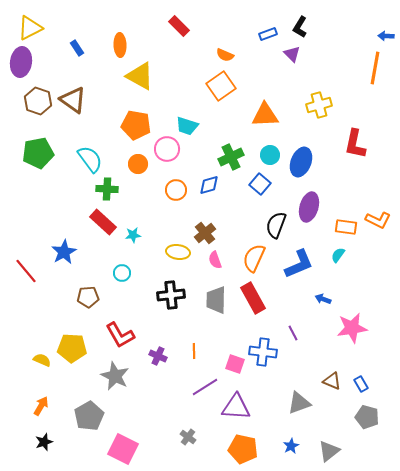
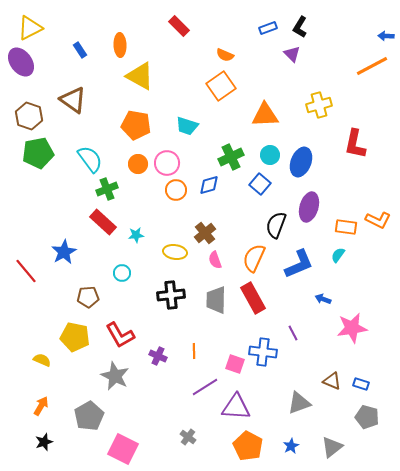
blue rectangle at (268, 34): moved 6 px up
blue rectangle at (77, 48): moved 3 px right, 2 px down
purple ellipse at (21, 62): rotated 44 degrees counterclockwise
orange line at (375, 68): moved 3 px left, 2 px up; rotated 52 degrees clockwise
brown hexagon at (38, 101): moved 9 px left, 15 px down
pink circle at (167, 149): moved 14 px down
green cross at (107, 189): rotated 25 degrees counterclockwise
cyan star at (133, 235): moved 3 px right
yellow ellipse at (178, 252): moved 3 px left
yellow pentagon at (72, 348): moved 3 px right, 11 px up; rotated 8 degrees clockwise
blue rectangle at (361, 384): rotated 42 degrees counterclockwise
orange pentagon at (243, 449): moved 5 px right, 3 px up; rotated 16 degrees clockwise
gray triangle at (329, 451): moved 3 px right, 4 px up
